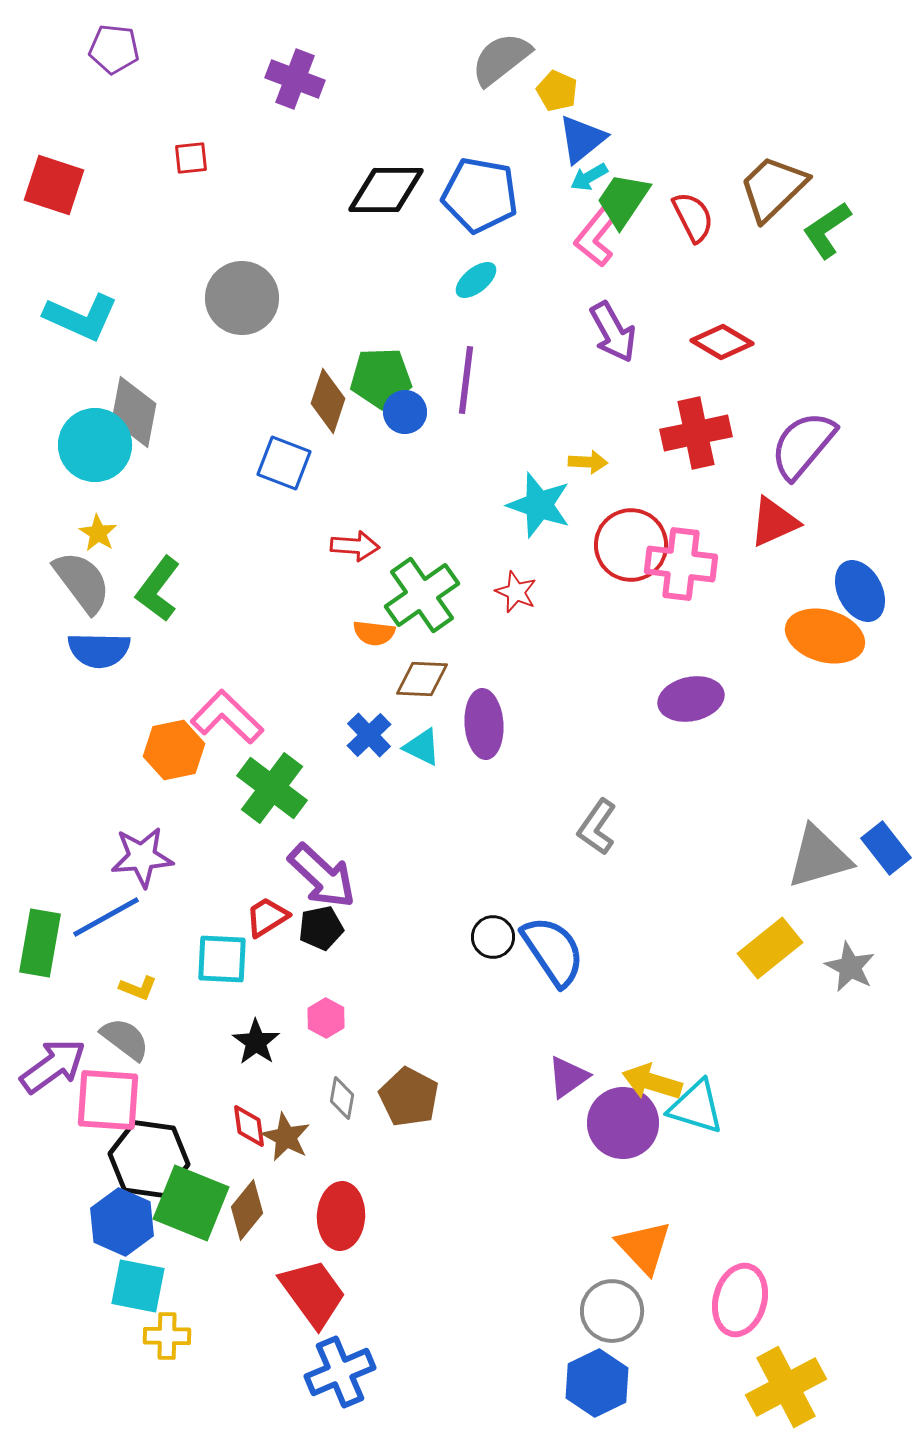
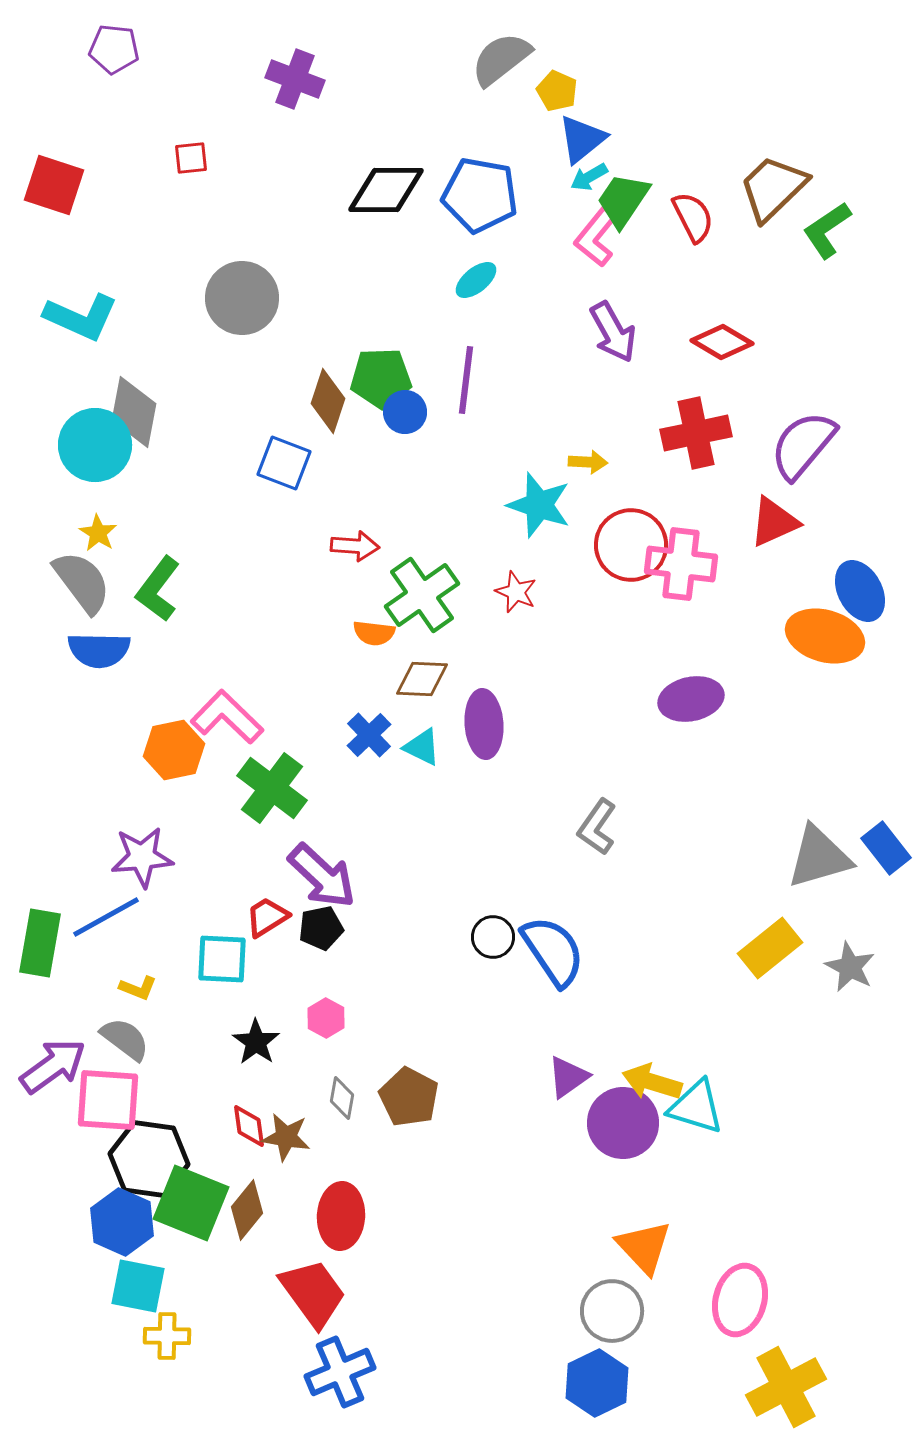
brown star at (286, 1137): rotated 18 degrees counterclockwise
